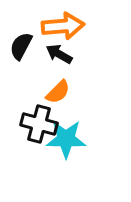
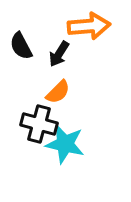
orange arrow: moved 26 px right
black semicircle: rotated 56 degrees counterclockwise
black arrow: rotated 88 degrees counterclockwise
cyan star: moved 1 px left, 5 px down; rotated 12 degrees clockwise
